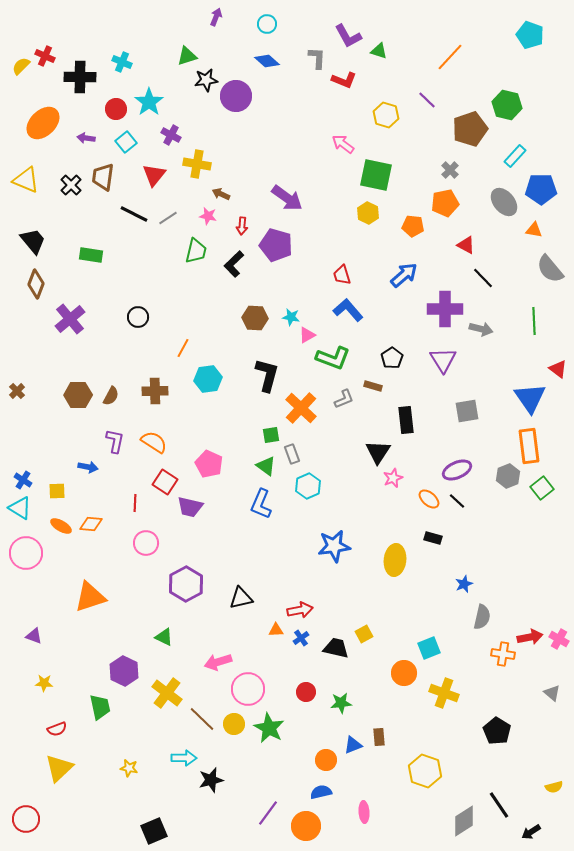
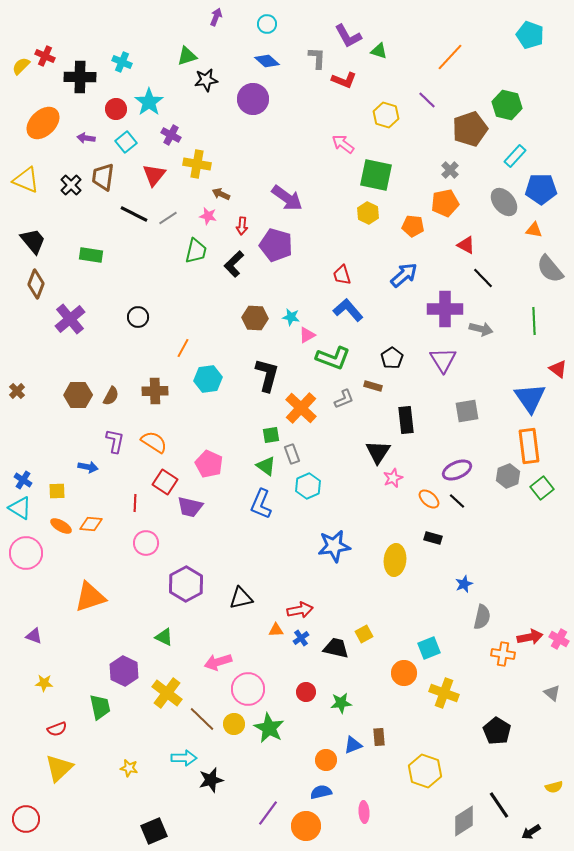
purple circle at (236, 96): moved 17 px right, 3 px down
